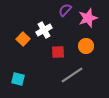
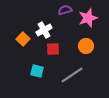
purple semicircle: rotated 32 degrees clockwise
red square: moved 5 px left, 3 px up
cyan square: moved 19 px right, 8 px up
